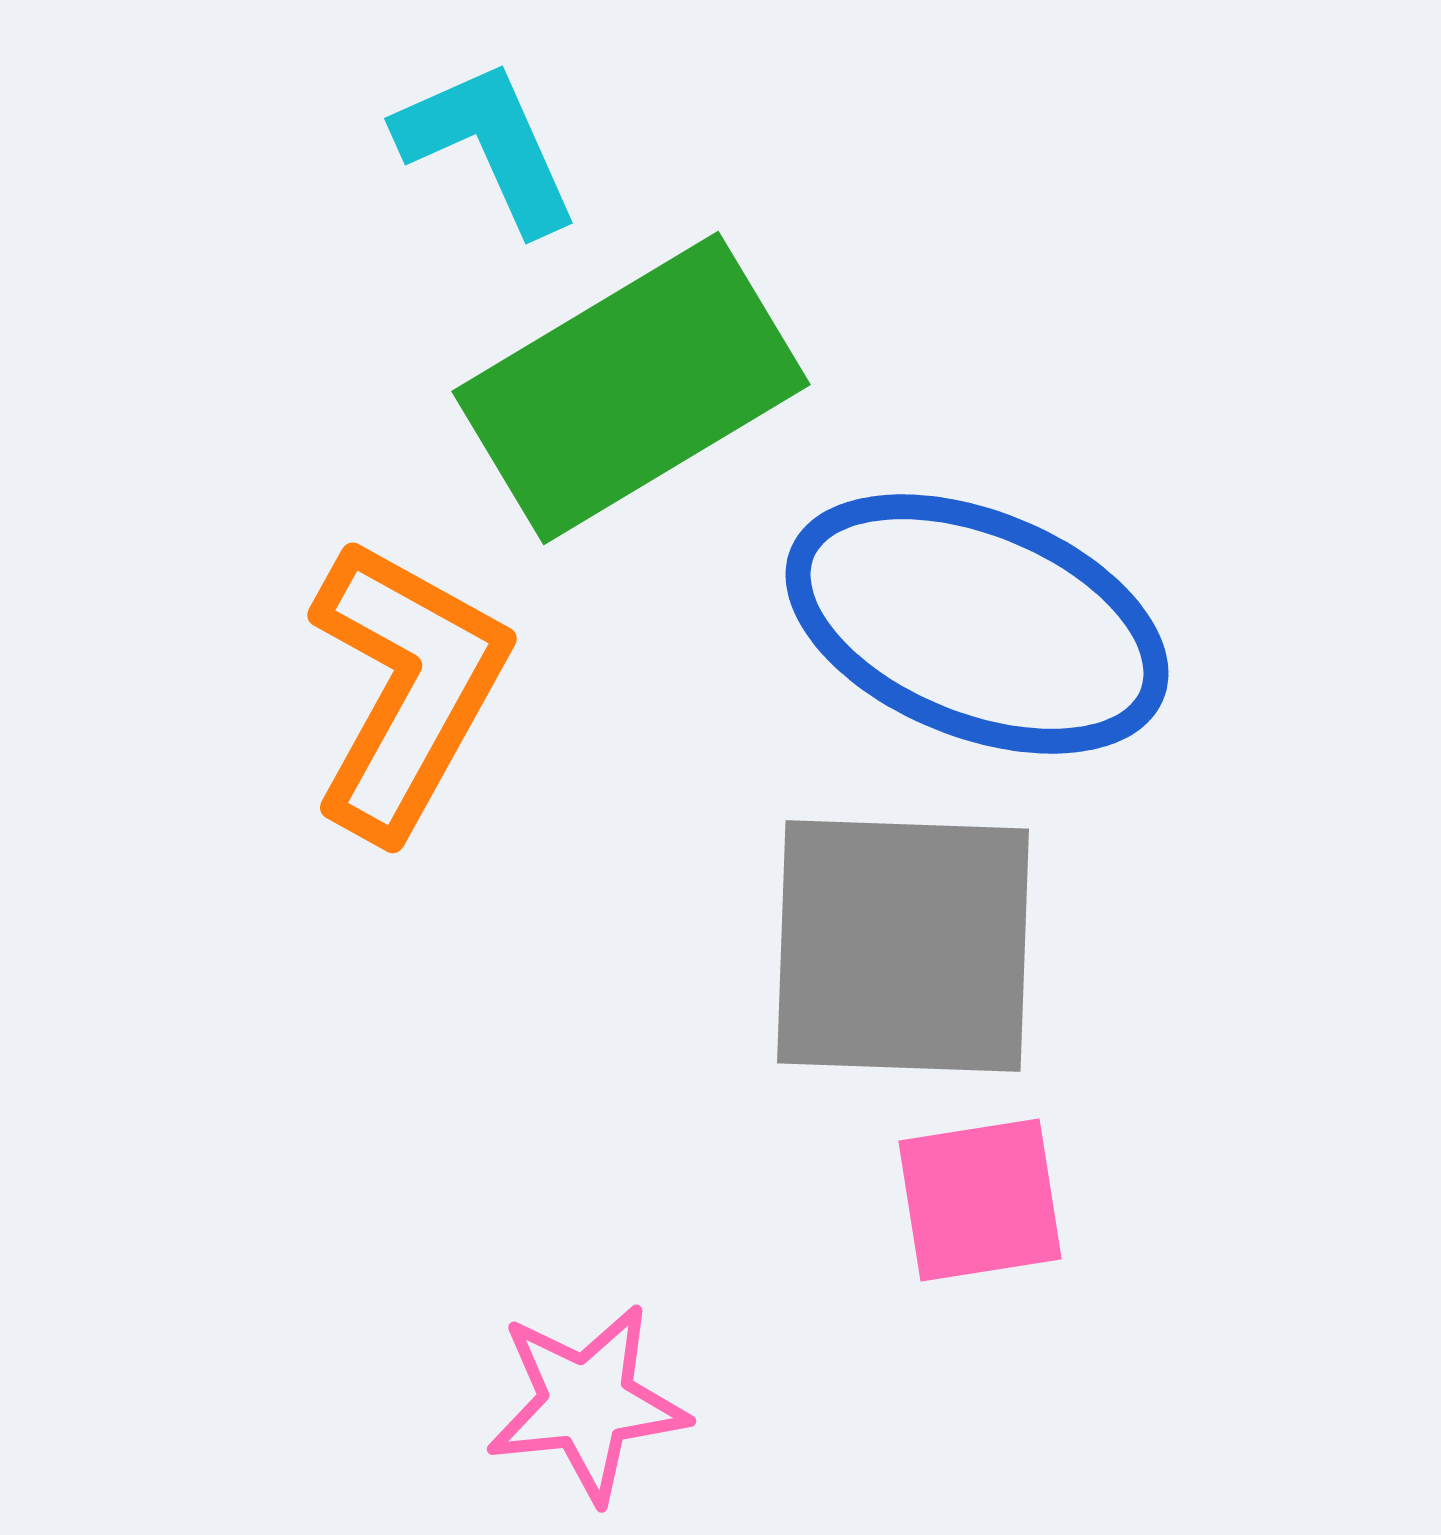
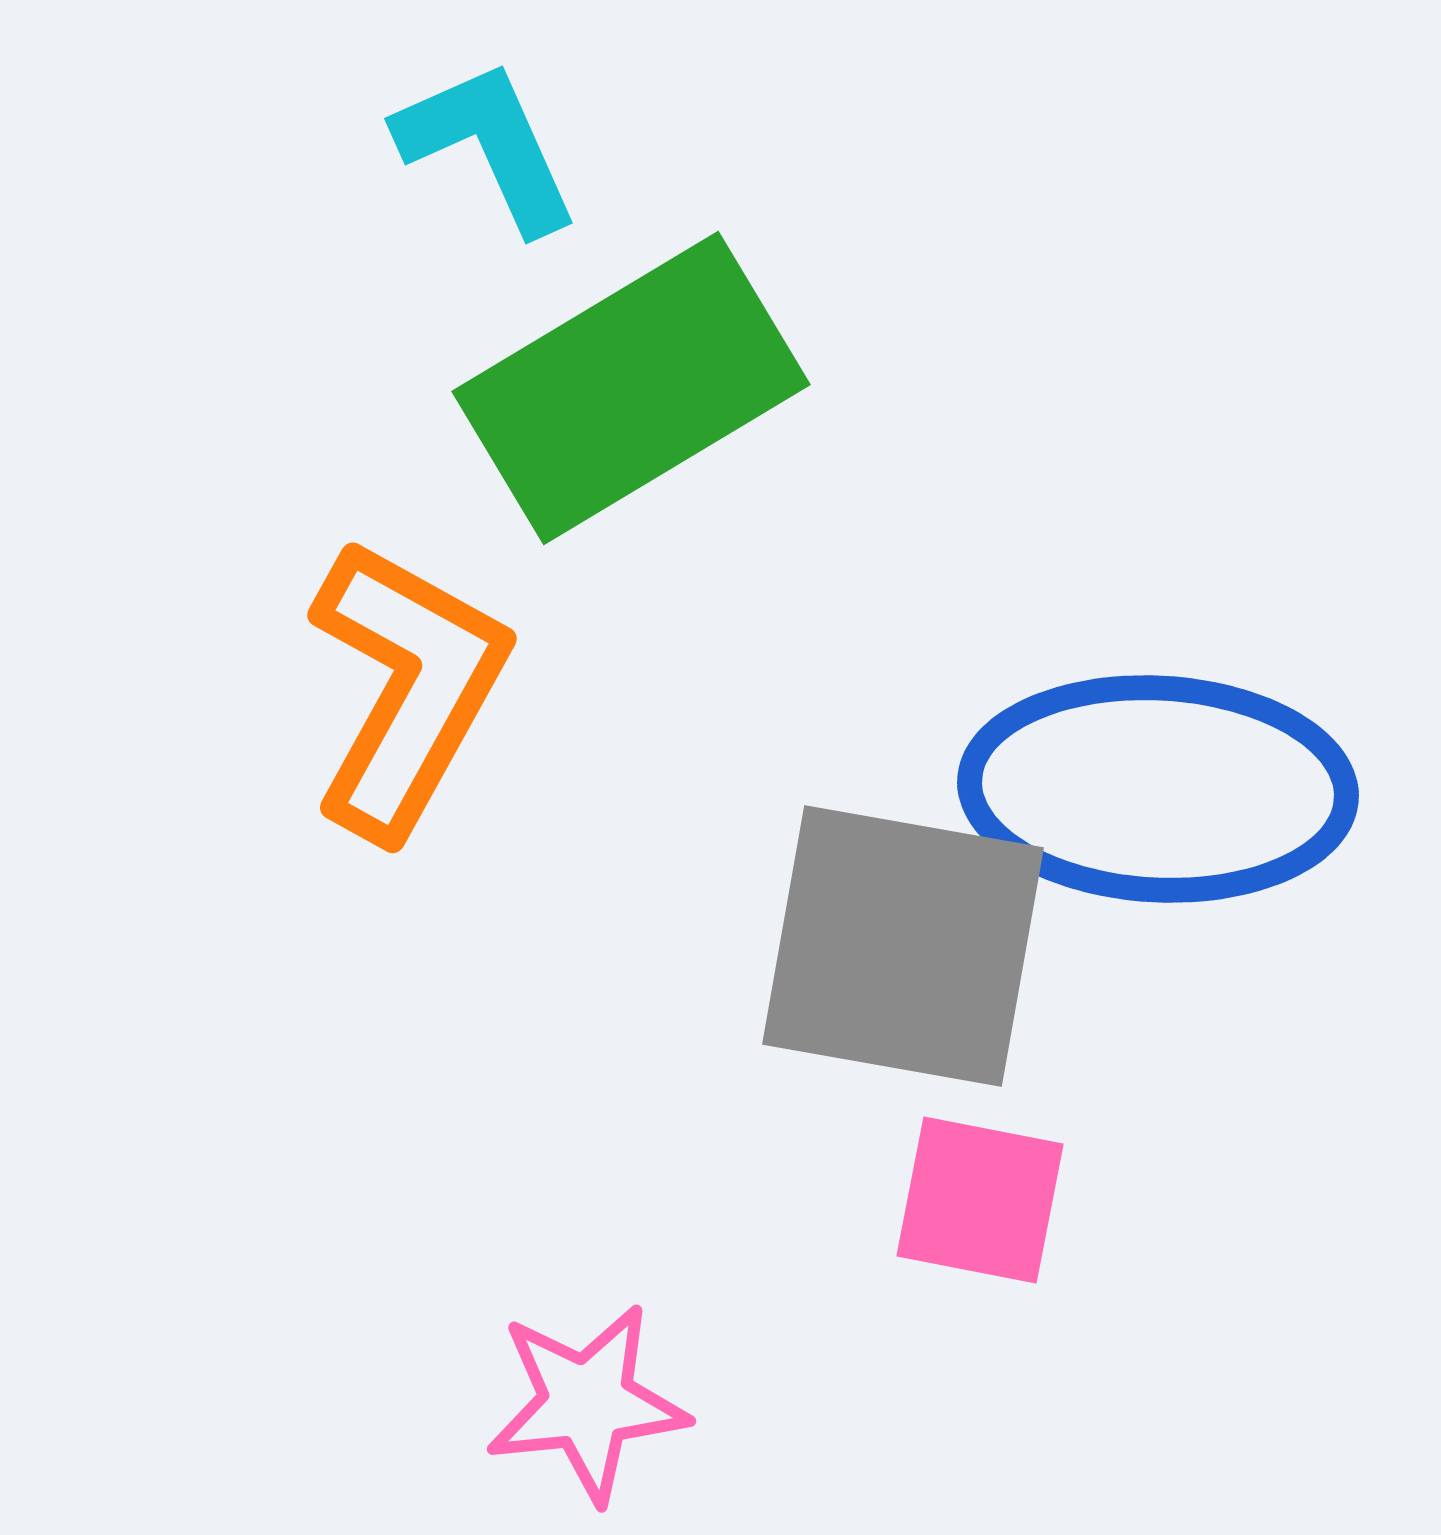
blue ellipse: moved 181 px right, 165 px down; rotated 19 degrees counterclockwise
gray square: rotated 8 degrees clockwise
pink square: rotated 20 degrees clockwise
